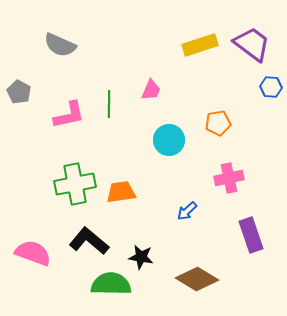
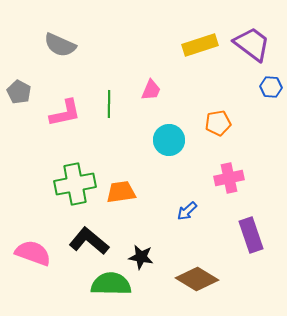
pink L-shape: moved 4 px left, 2 px up
